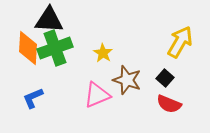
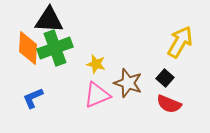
yellow star: moved 7 px left, 11 px down; rotated 18 degrees counterclockwise
brown star: moved 1 px right, 3 px down
